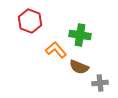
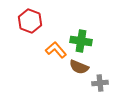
green cross: moved 1 px right, 6 px down
